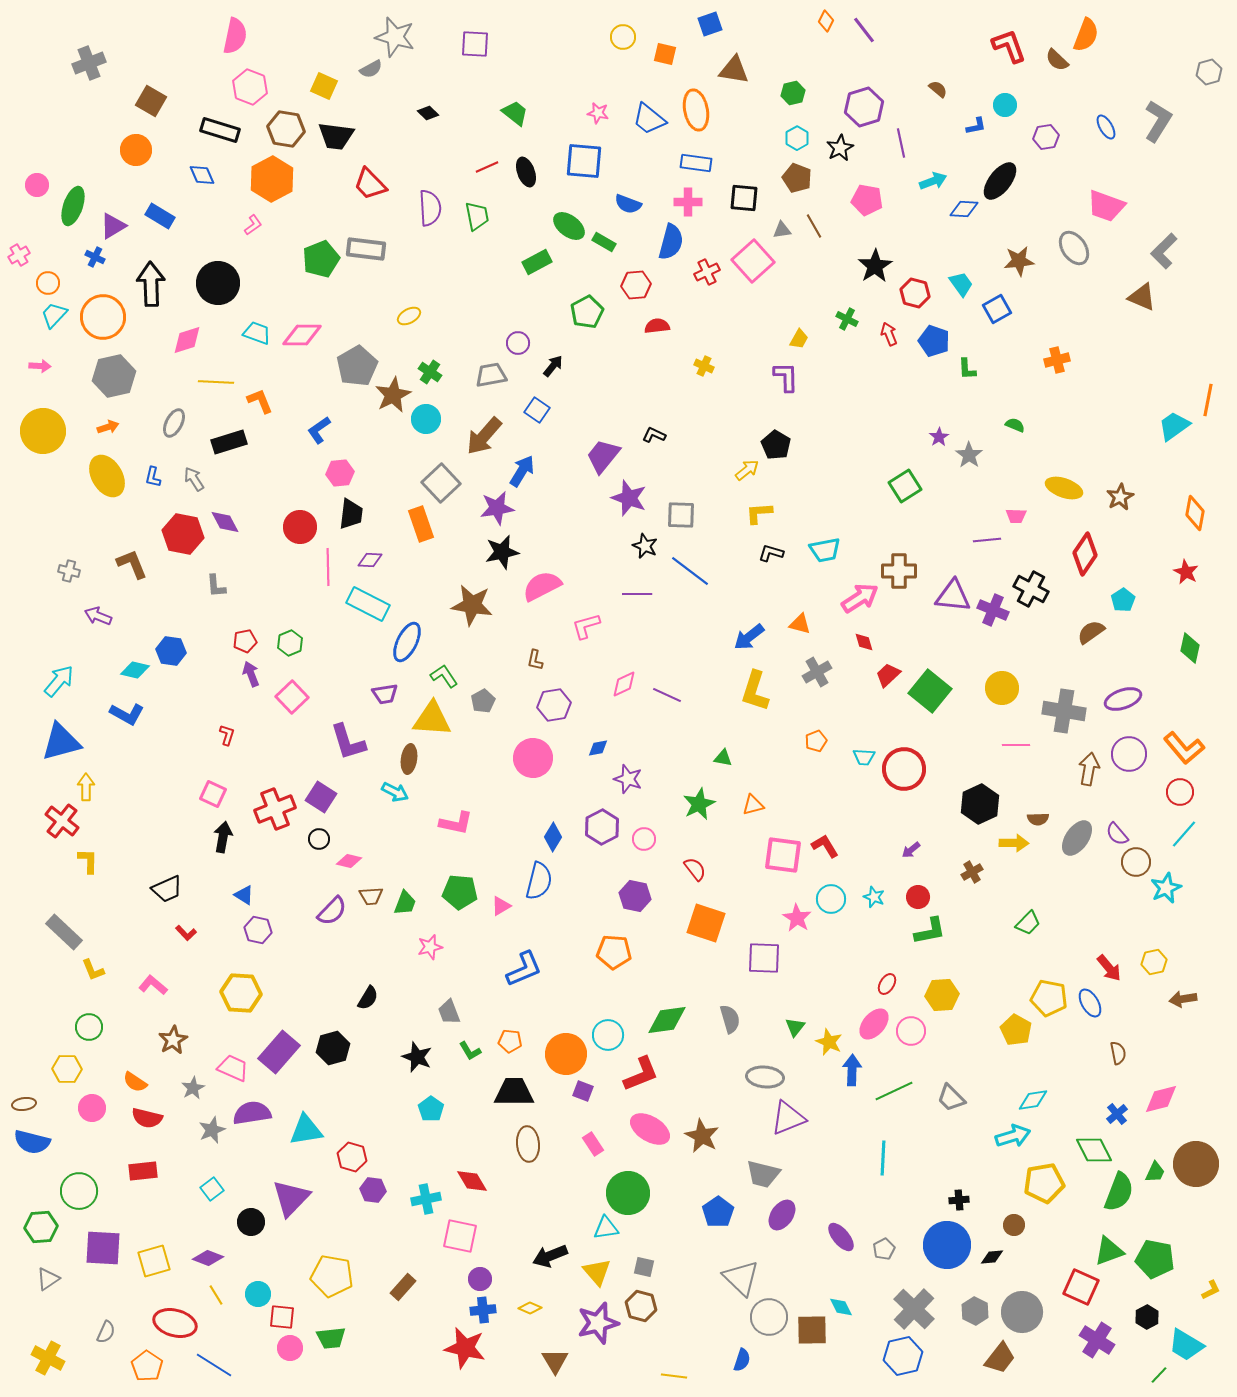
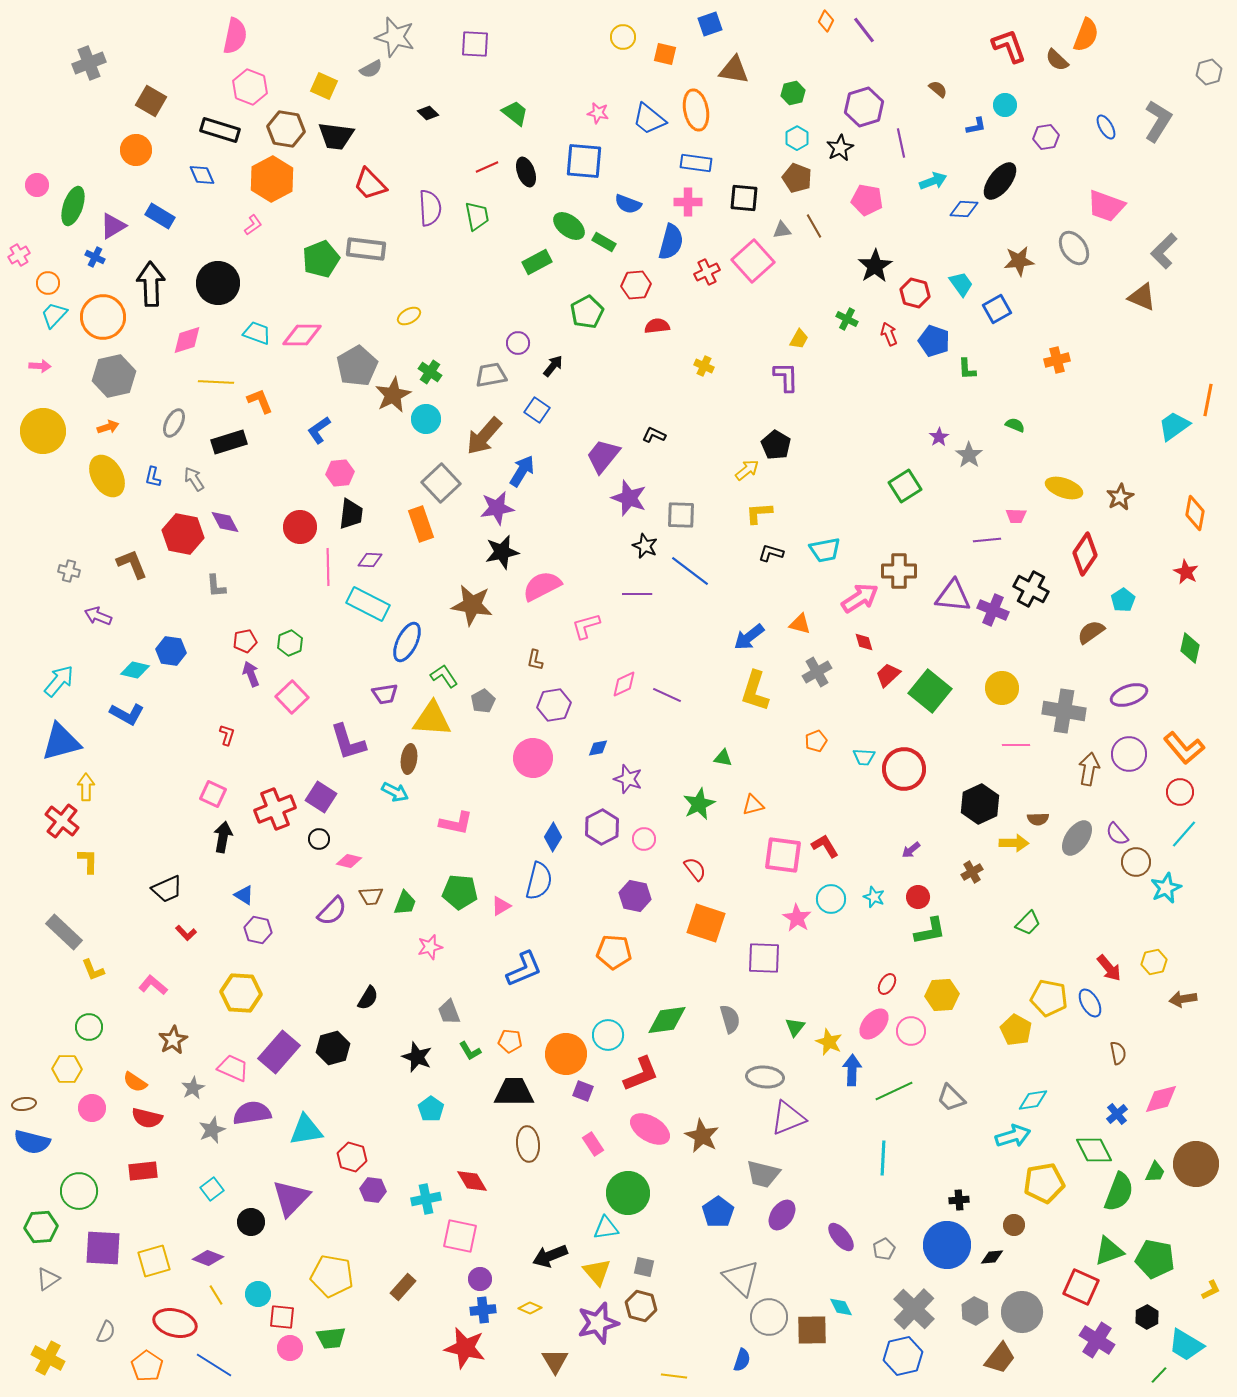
purple ellipse at (1123, 699): moved 6 px right, 4 px up
